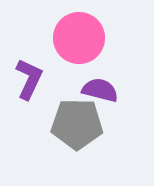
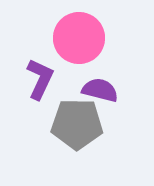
purple L-shape: moved 11 px right
